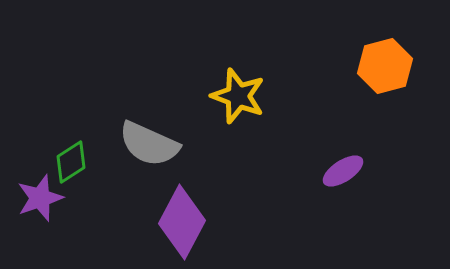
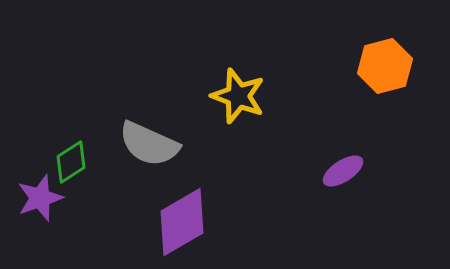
purple diamond: rotated 32 degrees clockwise
